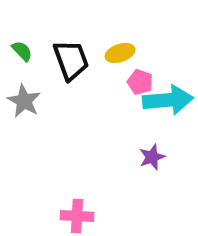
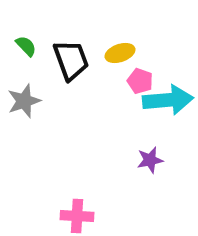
green semicircle: moved 4 px right, 5 px up
pink pentagon: moved 1 px up
gray star: rotated 24 degrees clockwise
purple star: moved 2 px left, 3 px down; rotated 8 degrees clockwise
